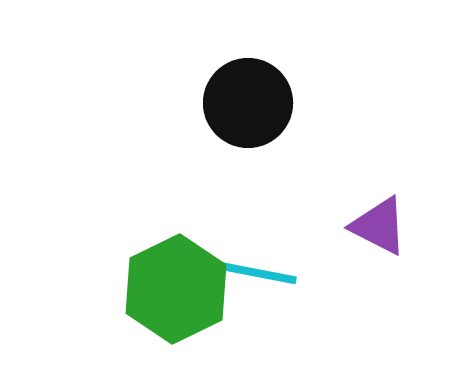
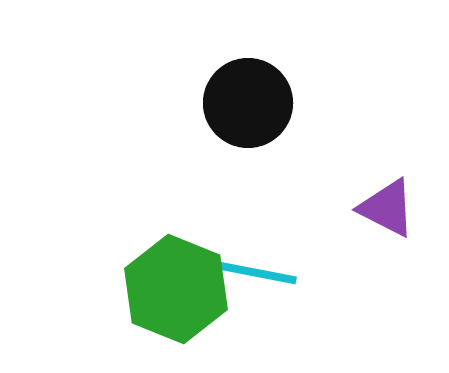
purple triangle: moved 8 px right, 18 px up
green hexagon: rotated 12 degrees counterclockwise
